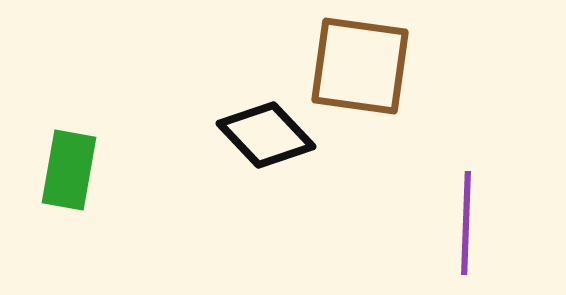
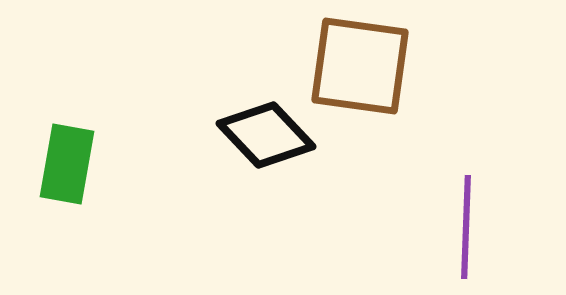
green rectangle: moved 2 px left, 6 px up
purple line: moved 4 px down
